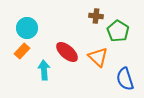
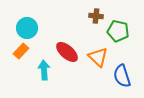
green pentagon: rotated 20 degrees counterclockwise
orange rectangle: moved 1 px left
blue semicircle: moved 3 px left, 3 px up
